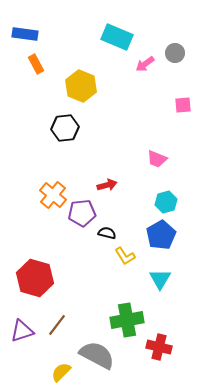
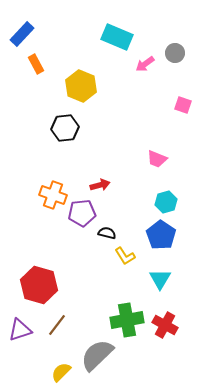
blue rectangle: moved 3 px left; rotated 55 degrees counterclockwise
pink square: rotated 24 degrees clockwise
red arrow: moved 7 px left
orange cross: rotated 20 degrees counterclockwise
blue pentagon: rotated 8 degrees counterclockwise
red hexagon: moved 4 px right, 7 px down
purple triangle: moved 2 px left, 1 px up
red cross: moved 6 px right, 22 px up; rotated 15 degrees clockwise
gray semicircle: rotated 72 degrees counterclockwise
